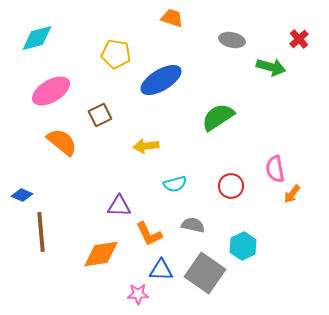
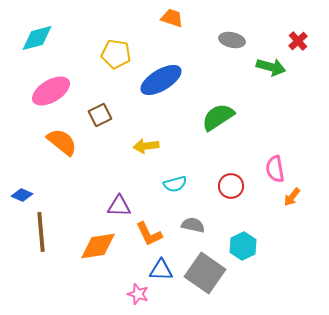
red cross: moved 1 px left, 2 px down
orange arrow: moved 3 px down
orange diamond: moved 3 px left, 8 px up
pink star: rotated 20 degrees clockwise
